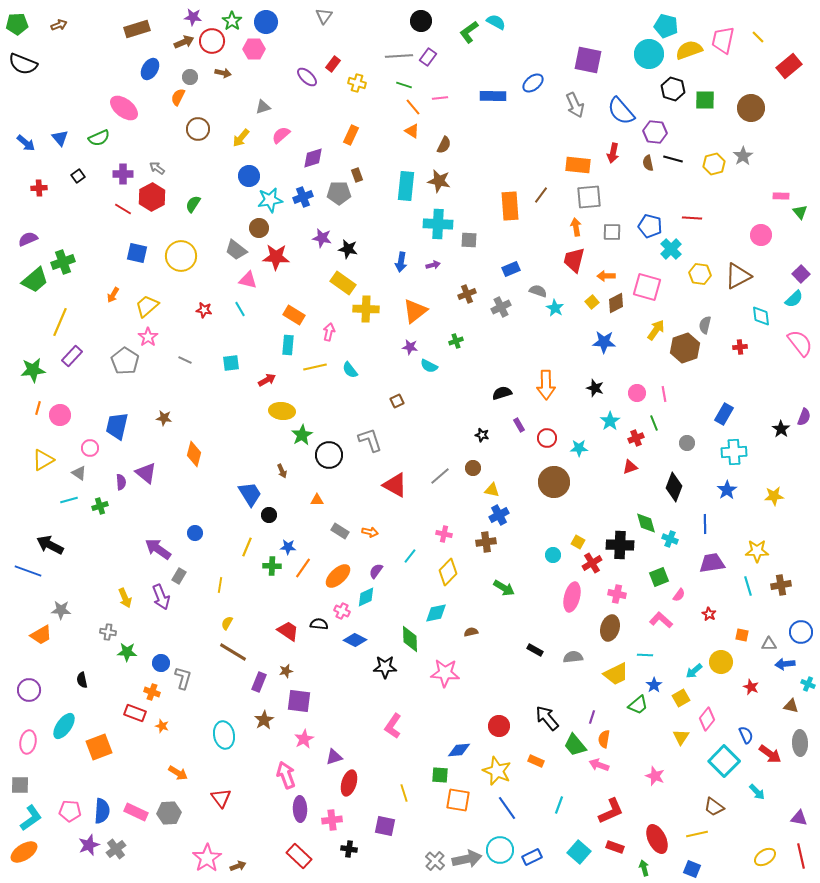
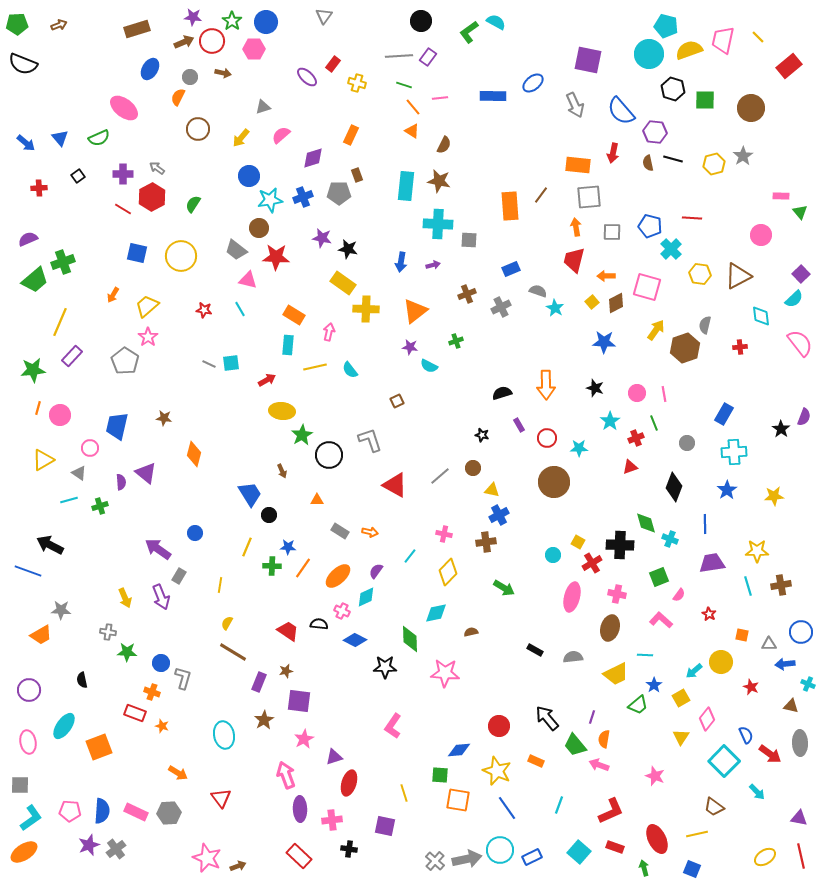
gray line at (185, 360): moved 24 px right, 4 px down
pink ellipse at (28, 742): rotated 20 degrees counterclockwise
pink star at (207, 858): rotated 16 degrees counterclockwise
